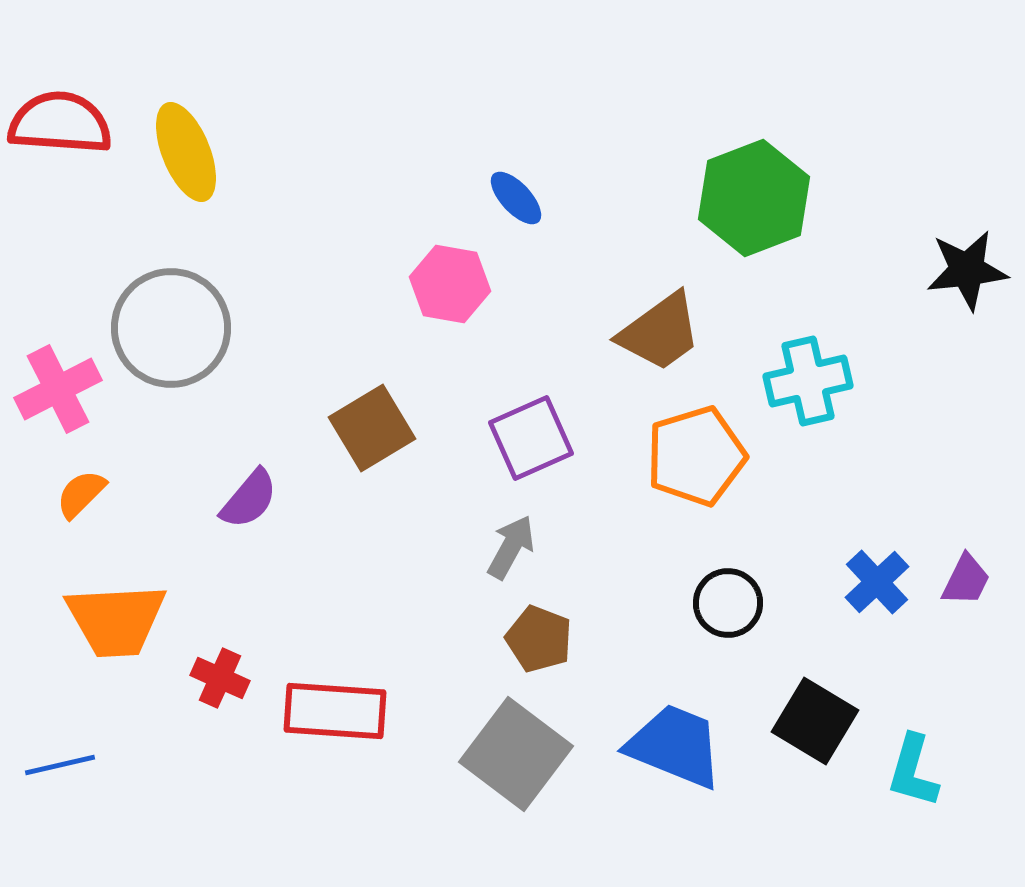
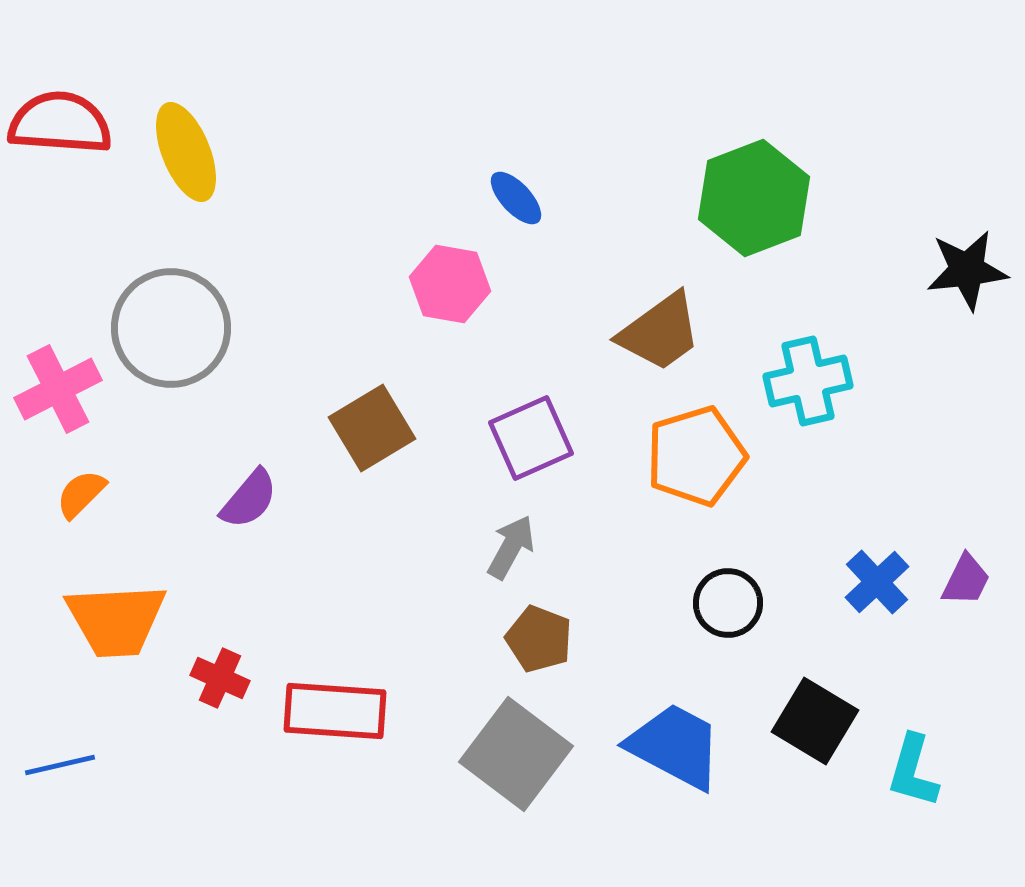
blue trapezoid: rotated 6 degrees clockwise
